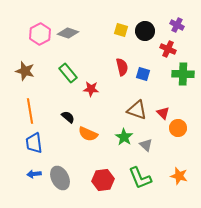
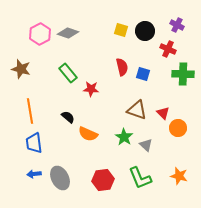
brown star: moved 4 px left, 2 px up
